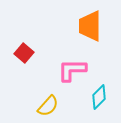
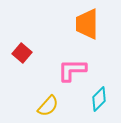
orange trapezoid: moved 3 px left, 2 px up
red square: moved 2 px left
cyan diamond: moved 2 px down
